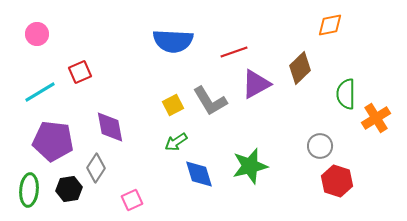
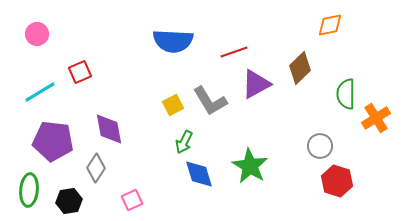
purple diamond: moved 1 px left, 2 px down
green arrow: moved 8 px right; rotated 30 degrees counterclockwise
green star: rotated 27 degrees counterclockwise
black hexagon: moved 12 px down
